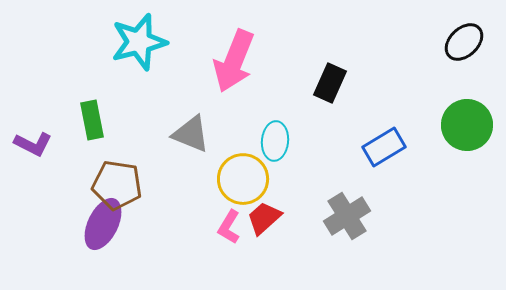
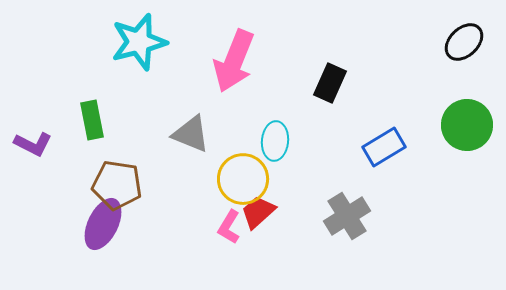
red trapezoid: moved 6 px left, 6 px up
